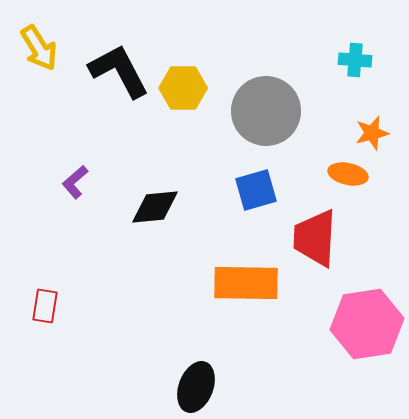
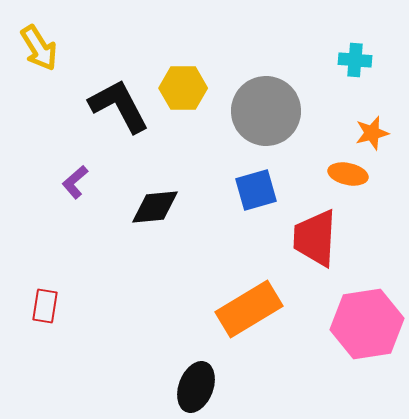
black L-shape: moved 35 px down
orange rectangle: moved 3 px right, 26 px down; rotated 32 degrees counterclockwise
